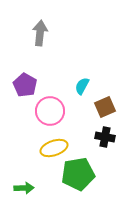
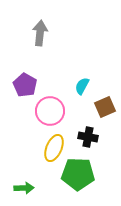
black cross: moved 17 px left
yellow ellipse: rotated 48 degrees counterclockwise
green pentagon: rotated 12 degrees clockwise
